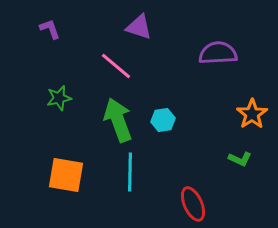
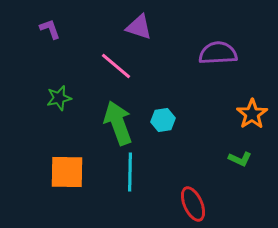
green arrow: moved 3 px down
orange square: moved 1 px right, 3 px up; rotated 9 degrees counterclockwise
